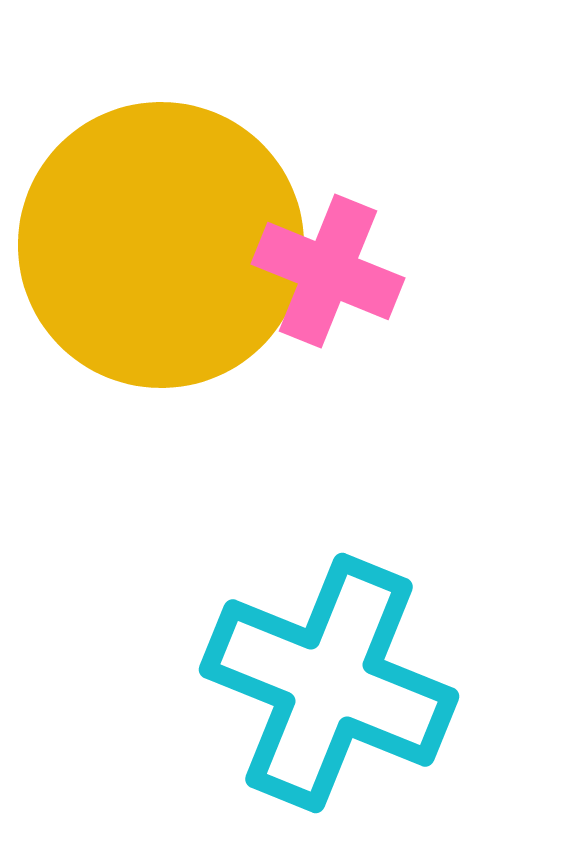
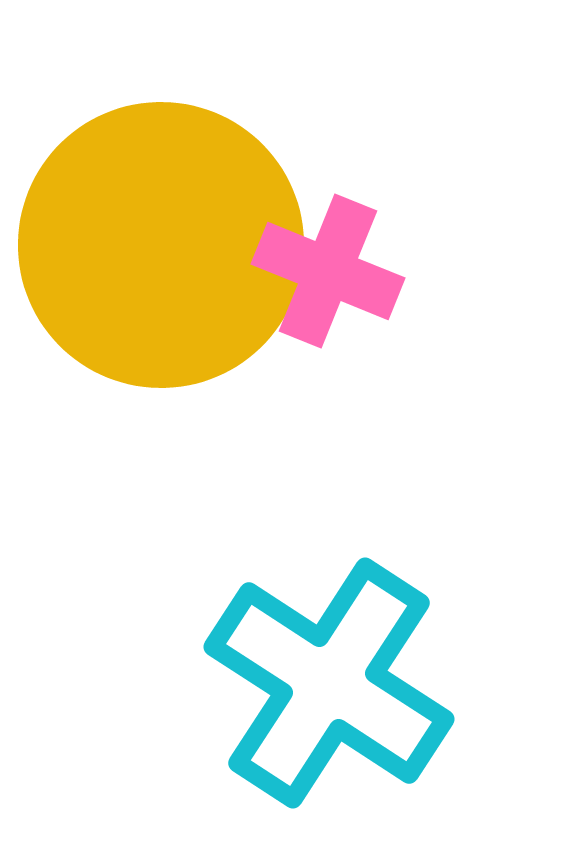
cyan cross: rotated 11 degrees clockwise
